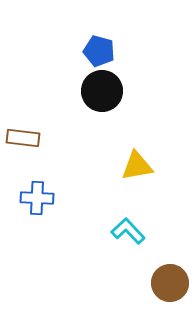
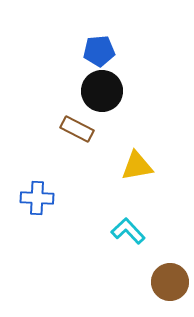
blue pentagon: rotated 20 degrees counterclockwise
brown rectangle: moved 54 px right, 9 px up; rotated 20 degrees clockwise
brown circle: moved 1 px up
